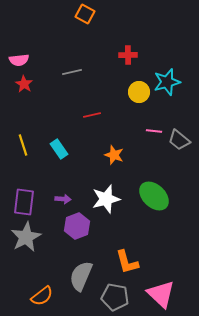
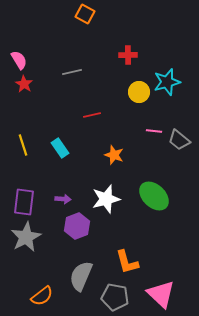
pink semicircle: rotated 114 degrees counterclockwise
cyan rectangle: moved 1 px right, 1 px up
